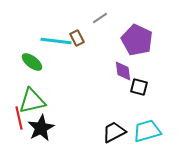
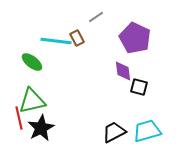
gray line: moved 4 px left, 1 px up
purple pentagon: moved 2 px left, 2 px up
